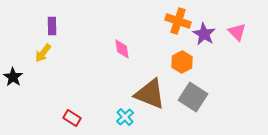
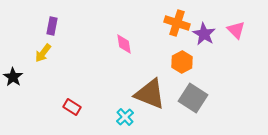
orange cross: moved 1 px left, 2 px down
purple rectangle: rotated 12 degrees clockwise
pink triangle: moved 1 px left, 2 px up
pink diamond: moved 2 px right, 5 px up
gray square: moved 1 px down
red rectangle: moved 11 px up
